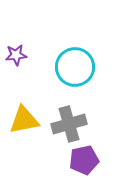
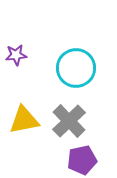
cyan circle: moved 1 px right, 1 px down
gray cross: moved 3 px up; rotated 28 degrees counterclockwise
purple pentagon: moved 2 px left
